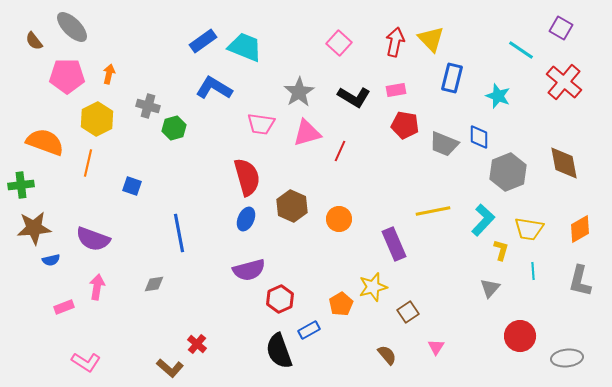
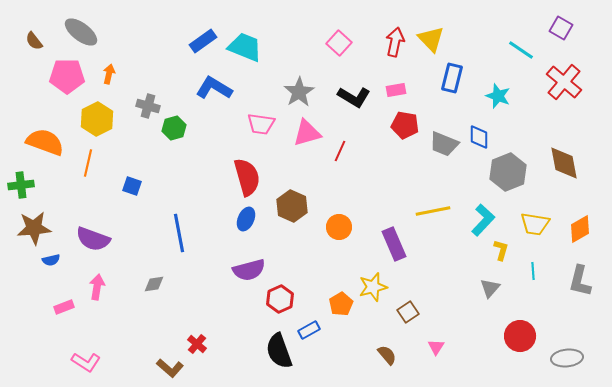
gray ellipse at (72, 27): moved 9 px right, 5 px down; rotated 8 degrees counterclockwise
orange circle at (339, 219): moved 8 px down
yellow trapezoid at (529, 229): moved 6 px right, 5 px up
